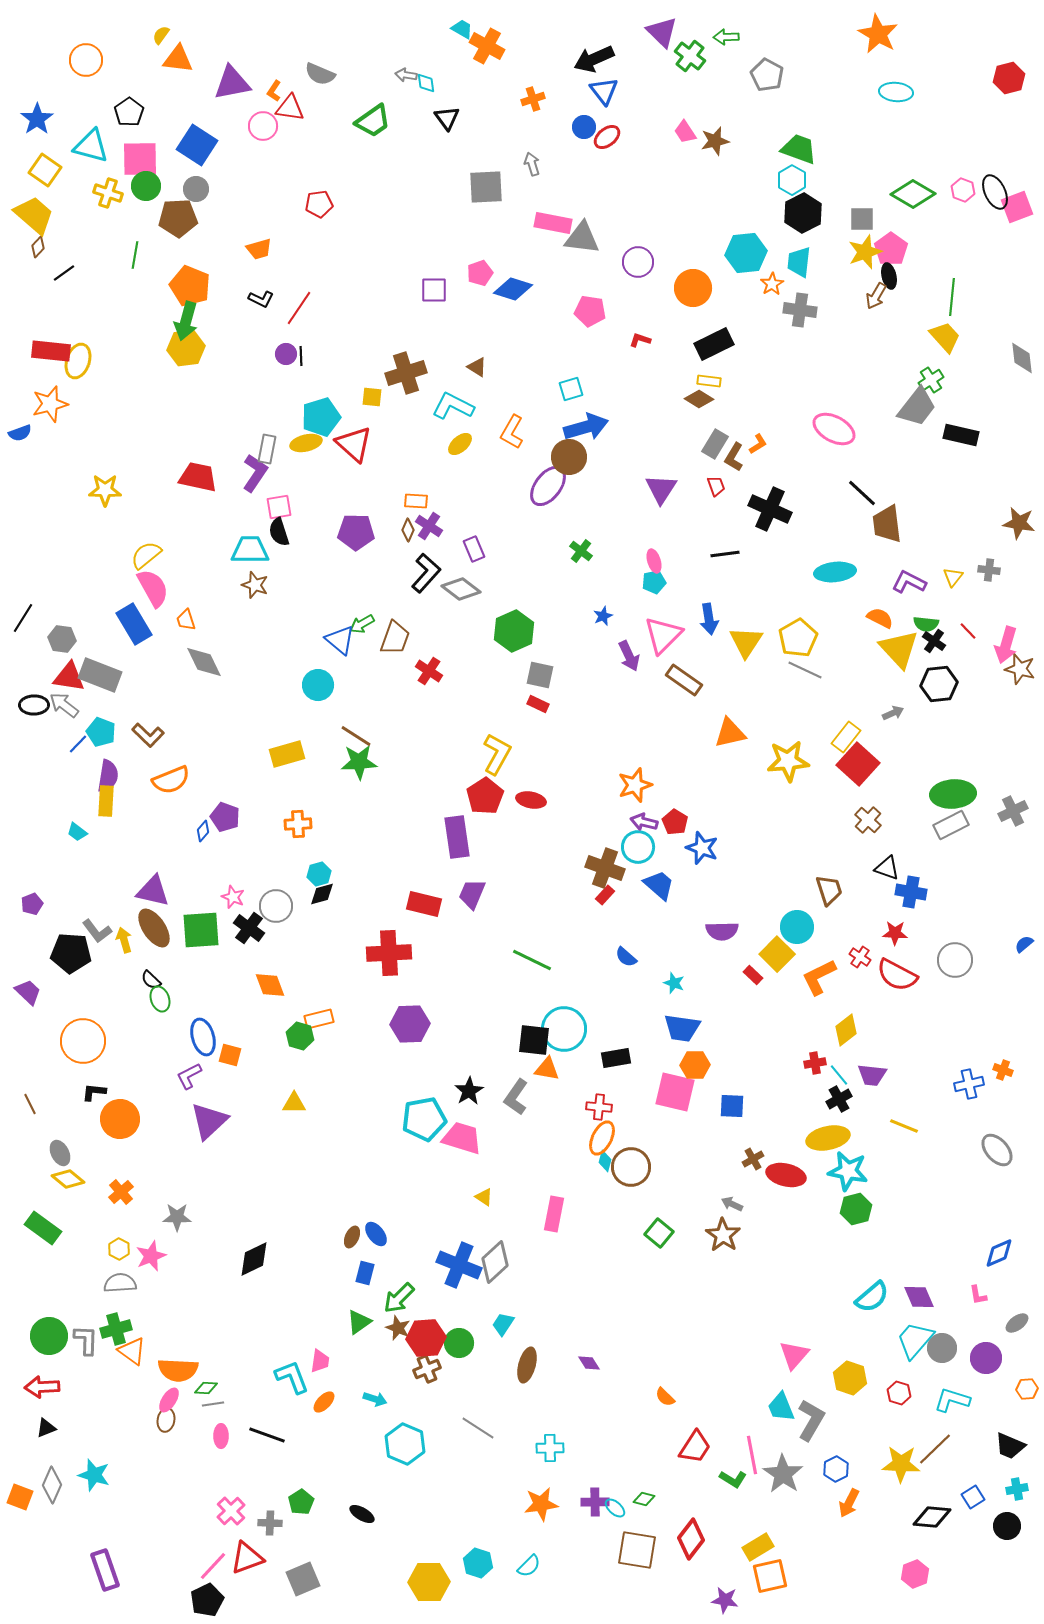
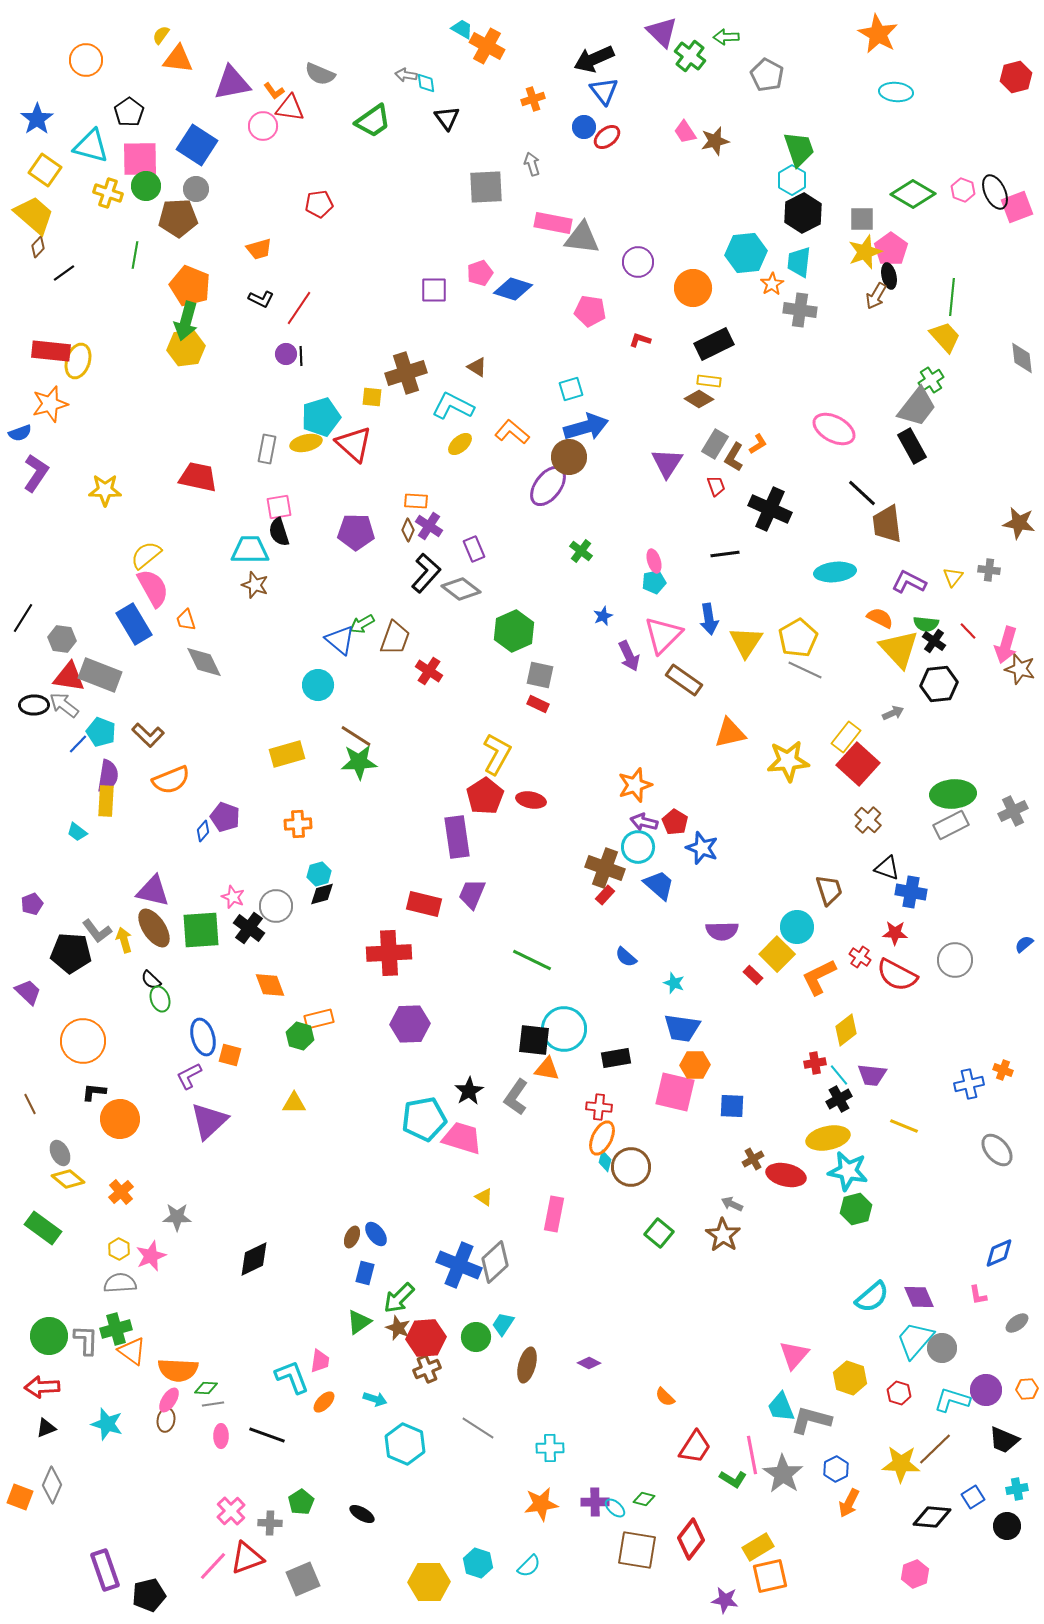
red hexagon at (1009, 78): moved 7 px right, 1 px up
orange L-shape at (274, 91): rotated 70 degrees counterclockwise
green trapezoid at (799, 149): rotated 51 degrees clockwise
orange L-shape at (512, 432): rotated 100 degrees clockwise
black rectangle at (961, 435): moved 49 px left, 11 px down; rotated 48 degrees clockwise
purple L-shape at (255, 473): moved 219 px left
purple triangle at (661, 489): moved 6 px right, 26 px up
green circle at (459, 1343): moved 17 px right, 6 px up
purple circle at (986, 1358): moved 32 px down
purple diamond at (589, 1363): rotated 30 degrees counterclockwise
gray L-shape at (811, 1420): rotated 105 degrees counterclockwise
black trapezoid at (1010, 1446): moved 6 px left, 6 px up
cyan star at (94, 1475): moved 13 px right, 51 px up
black pentagon at (207, 1600): moved 58 px left, 5 px up; rotated 12 degrees clockwise
